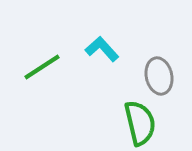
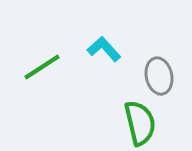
cyan L-shape: moved 2 px right
